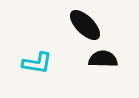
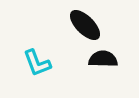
cyan L-shape: rotated 60 degrees clockwise
